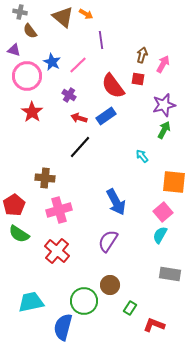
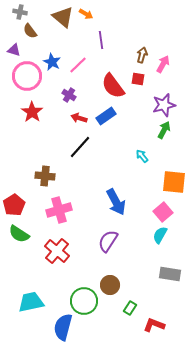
brown cross: moved 2 px up
